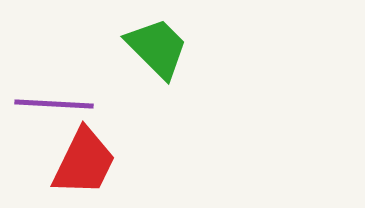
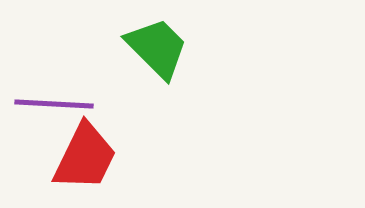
red trapezoid: moved 1 px right, 5 px up
